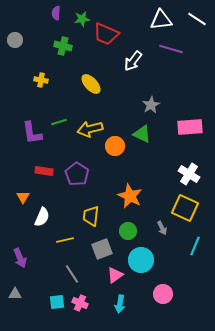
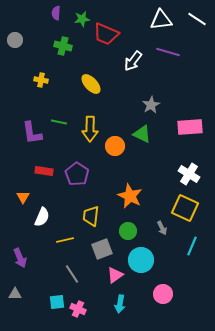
purple line: moved 3 px left, 3 px down
green line: rotated 28 degrees clockwise
yellow arrow: rotated 75 degrees counterclockwise
cyan line: moved 3 px left
pink cross: moved 2 px left, 6 px down
